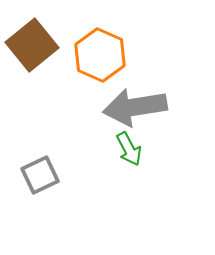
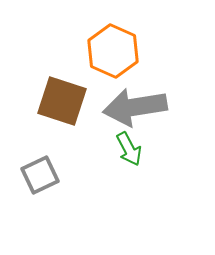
brown square: moved 30 px right, 56 px down; rotated 33 degrees counterclockwise
orange hexagon: moved 13 px right, 4 px up
